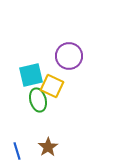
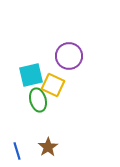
yellow square: moved 1 px right, 1 px up
